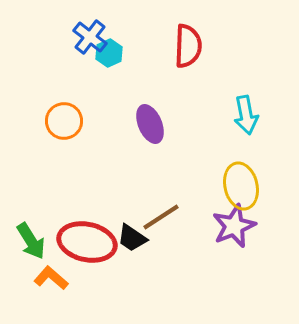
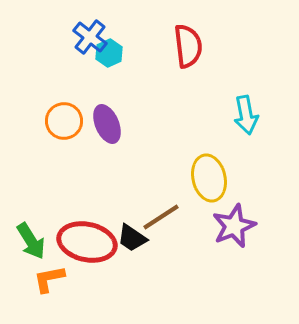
red semicircle: rotated 9 degrees counterclockwise
purple ellipse: moved 43 px left
yellow ellipse: moved 32 px left, 8 px up
orange L-shape: moved 2 px left, 1 px down; rotated 52 degrees counterclockwise
